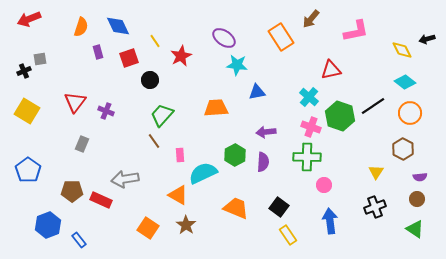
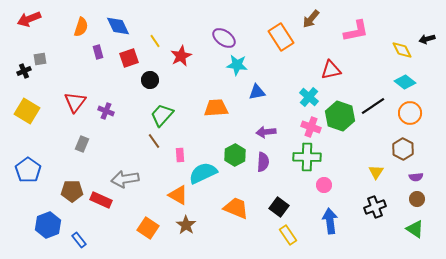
purple semicircle at (420, 177): moved 4 px left
